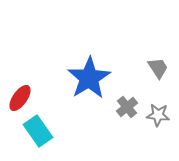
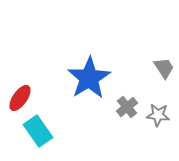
gray trapezoid: moved 6 px right
